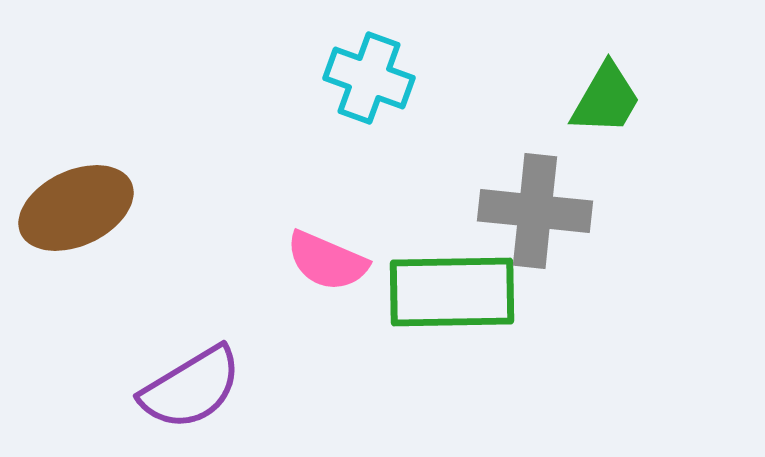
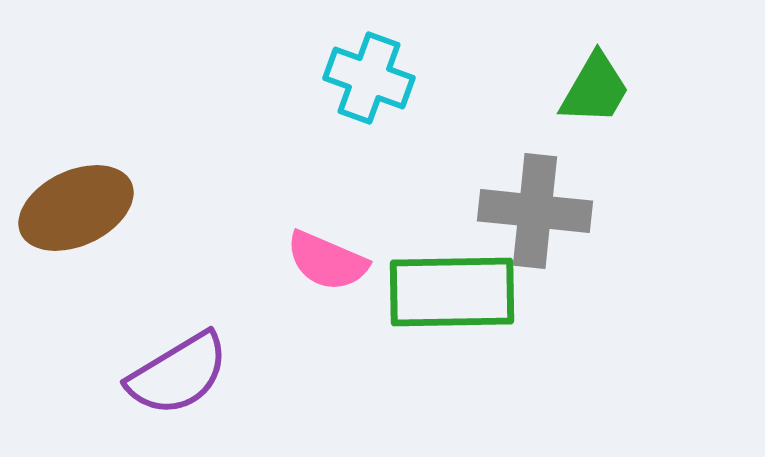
green trapezoid: moved 11 px left, 10 px up
purple semicircle: moved 13 px left, 14 px up
